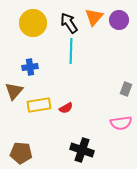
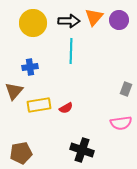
black arrow: moved 2 px up; rotated 125 degrees clockwise
brown pentagon: rotated 15 degrees counterclockwise
